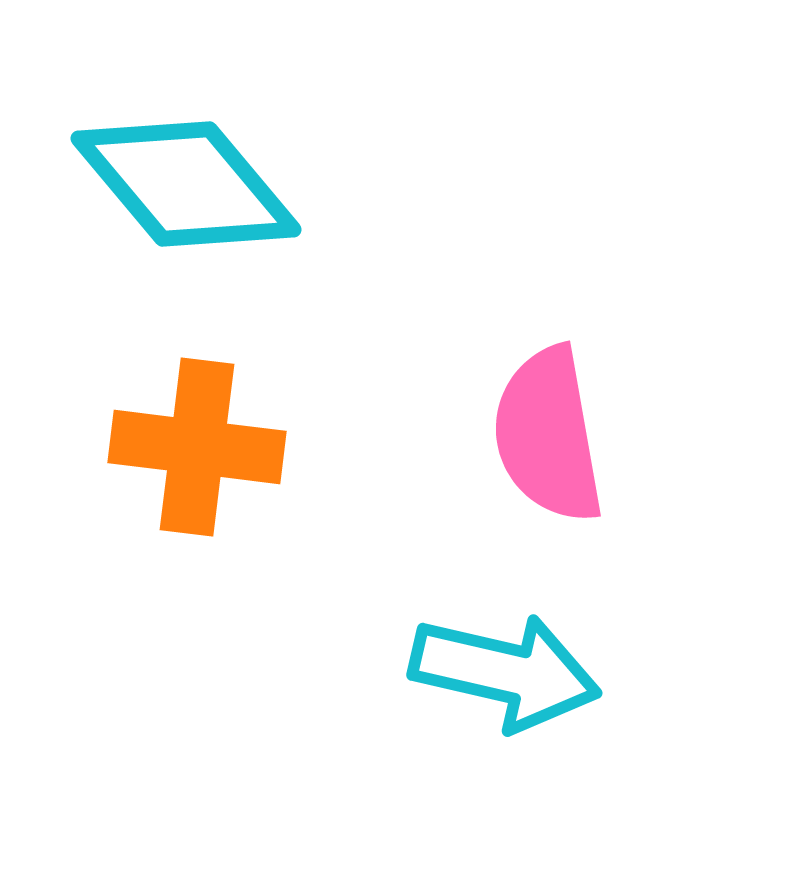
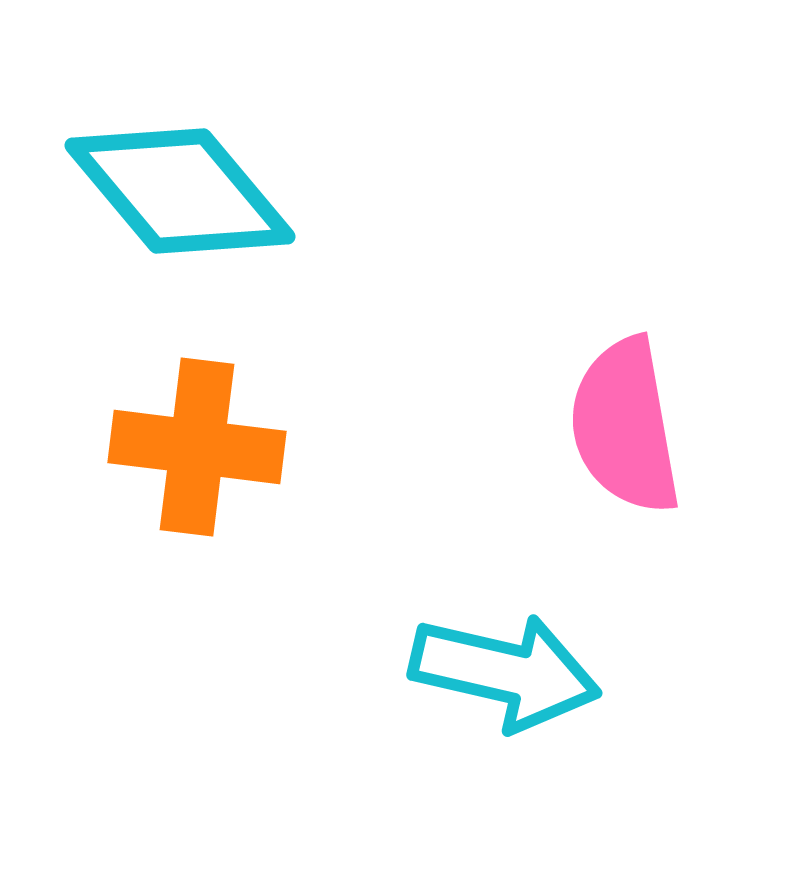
cyan diamond: moved 6 px left, 7 px down
pink semicircle: moved 77 px right, 9 px up
